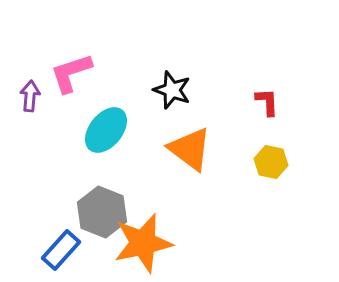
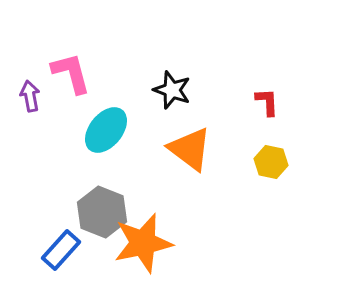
pink L-shape: rotated 93 degrees clockwise
purple arrow: rotated 16 degrees counterclockwise
